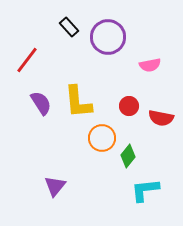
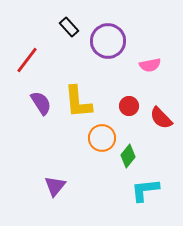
purple circle: moved 4 px down
red semicircle: rotated 35 degrees clockwise
